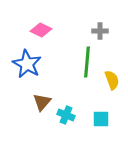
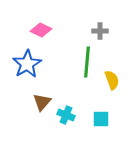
blue star: rotated 12 degrees clockwise
